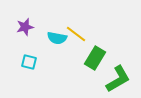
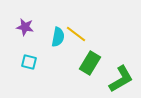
purple star: rotated 24 degrees clockwise
cyan semicircle: moved 1 px right, 1 px up; rotated 90 degrees counterclockwise
green rectangle: moved 5 px left, 5 px down
green L-shape: moved 3 px right
